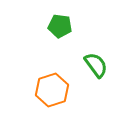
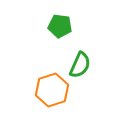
green semicircle: moved 16 px left; rotated 60 degrees clockwise
